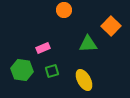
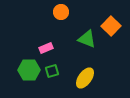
orange circle: moved 3 px left, 2 px down
green triangle: moved 1 px left, 5 px up; rotated 24 degrees clockwise
pink rectangle: moved 3 px right
green hexagon: moved 7 px right; rotated 10 degrees counterclockwise
yellow ellipse: moved 1 px right, 2 px up; rotated 65 degrees clockwise
